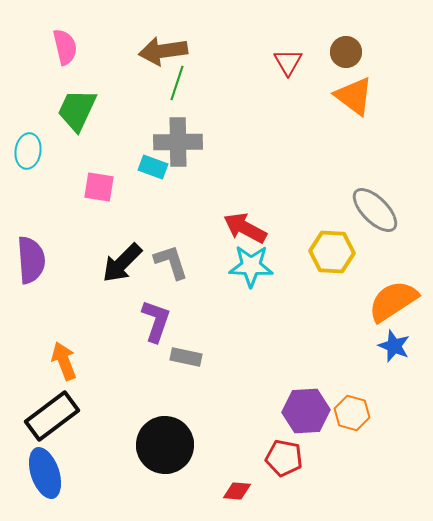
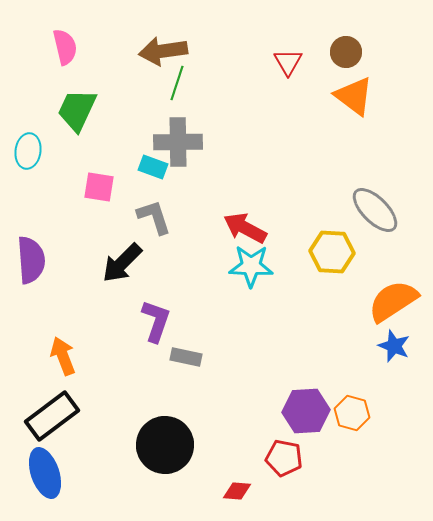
gray L-shape: moved 17 px left, 45 px up
orange arrow: moved 1 px left, 5 px up
